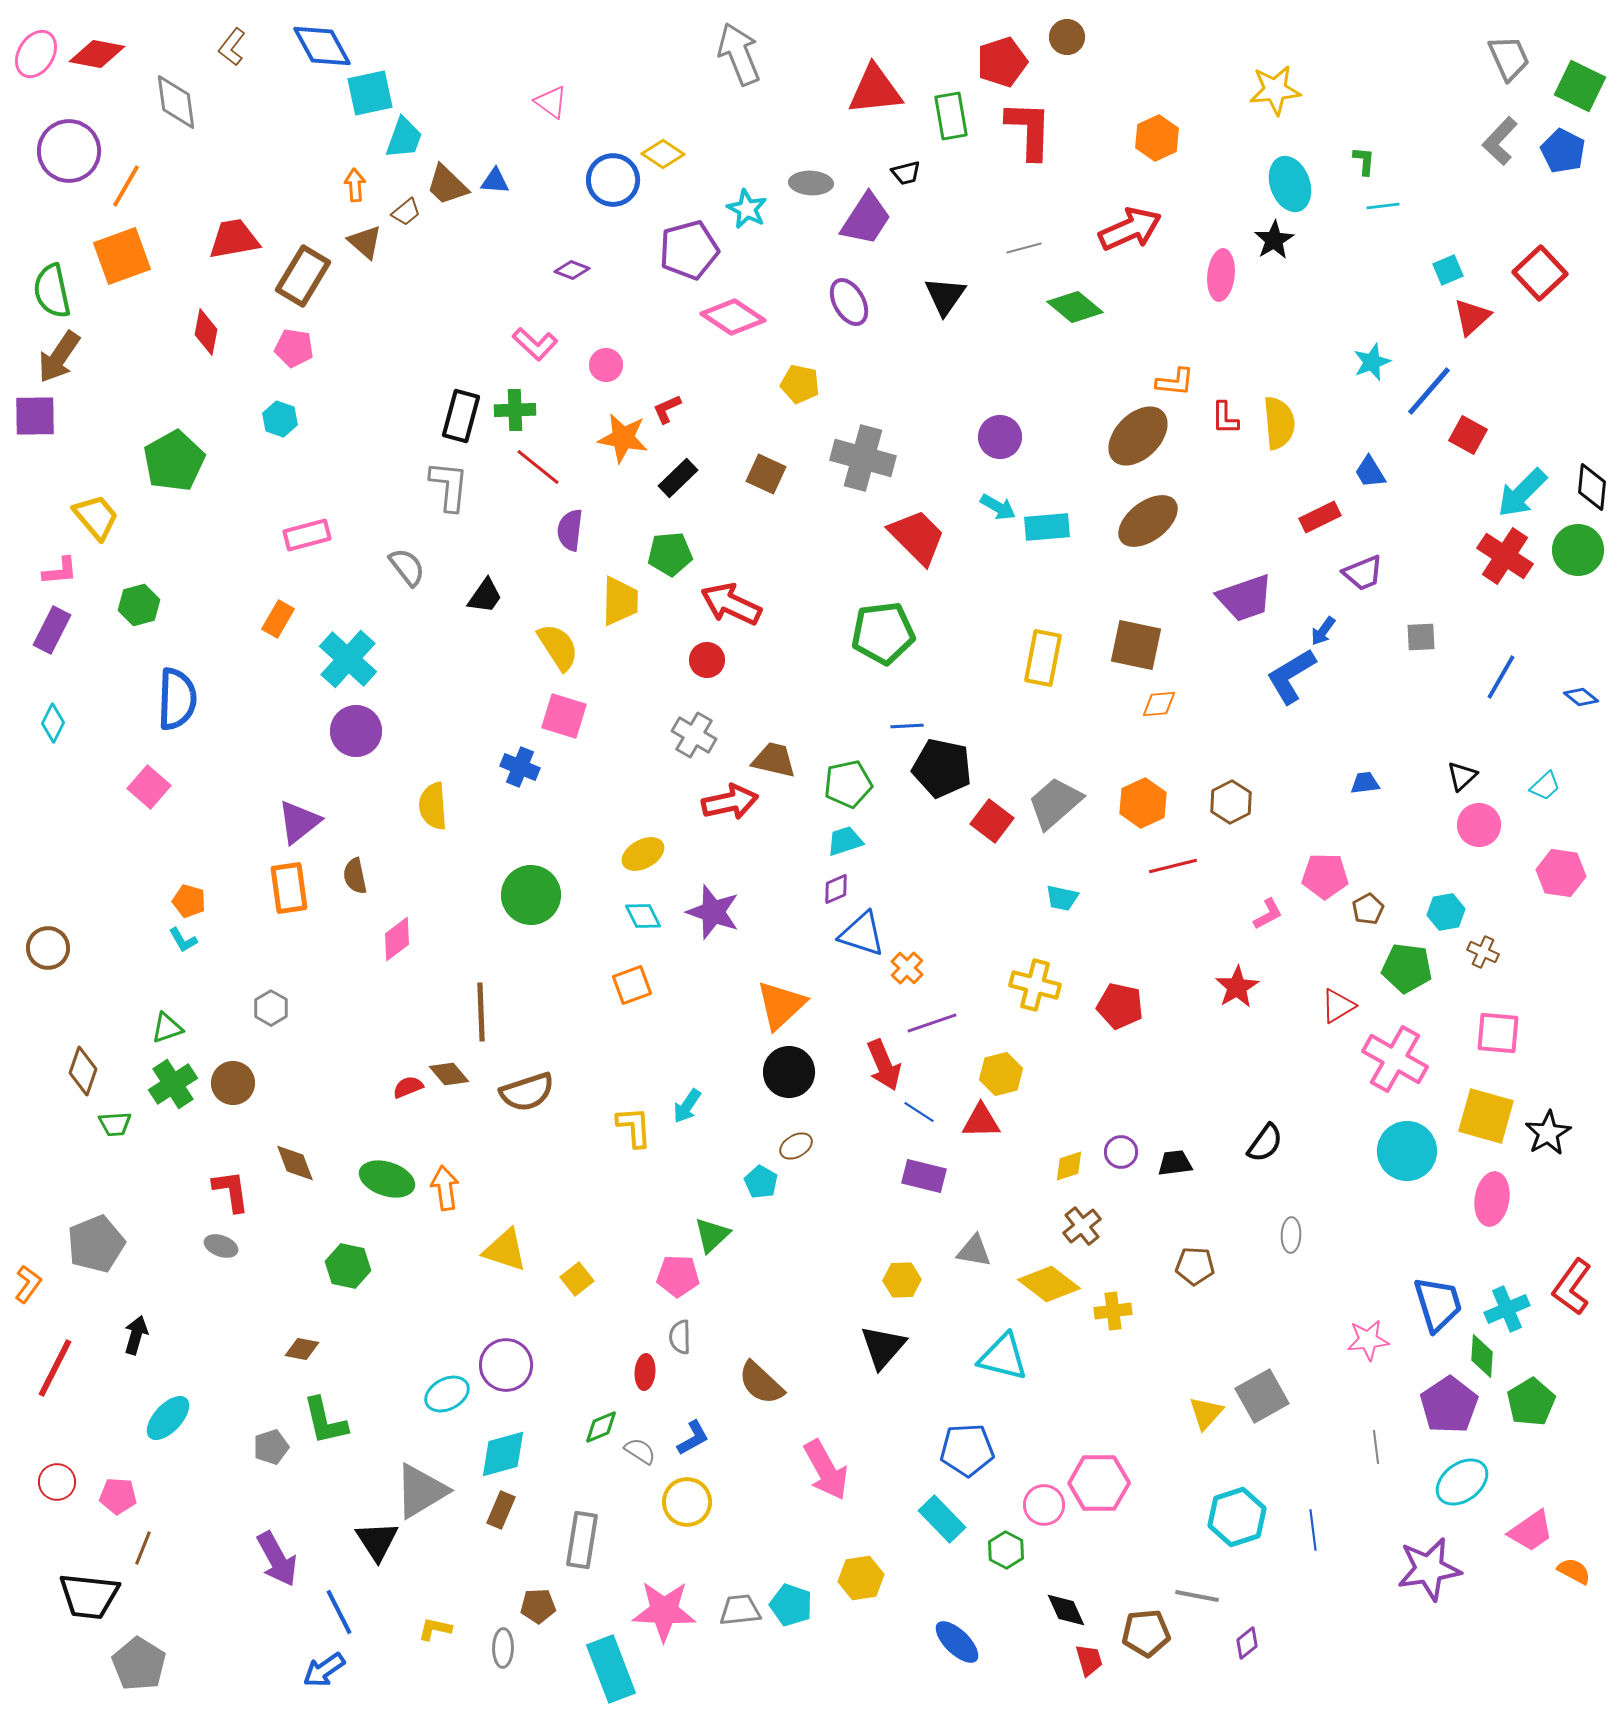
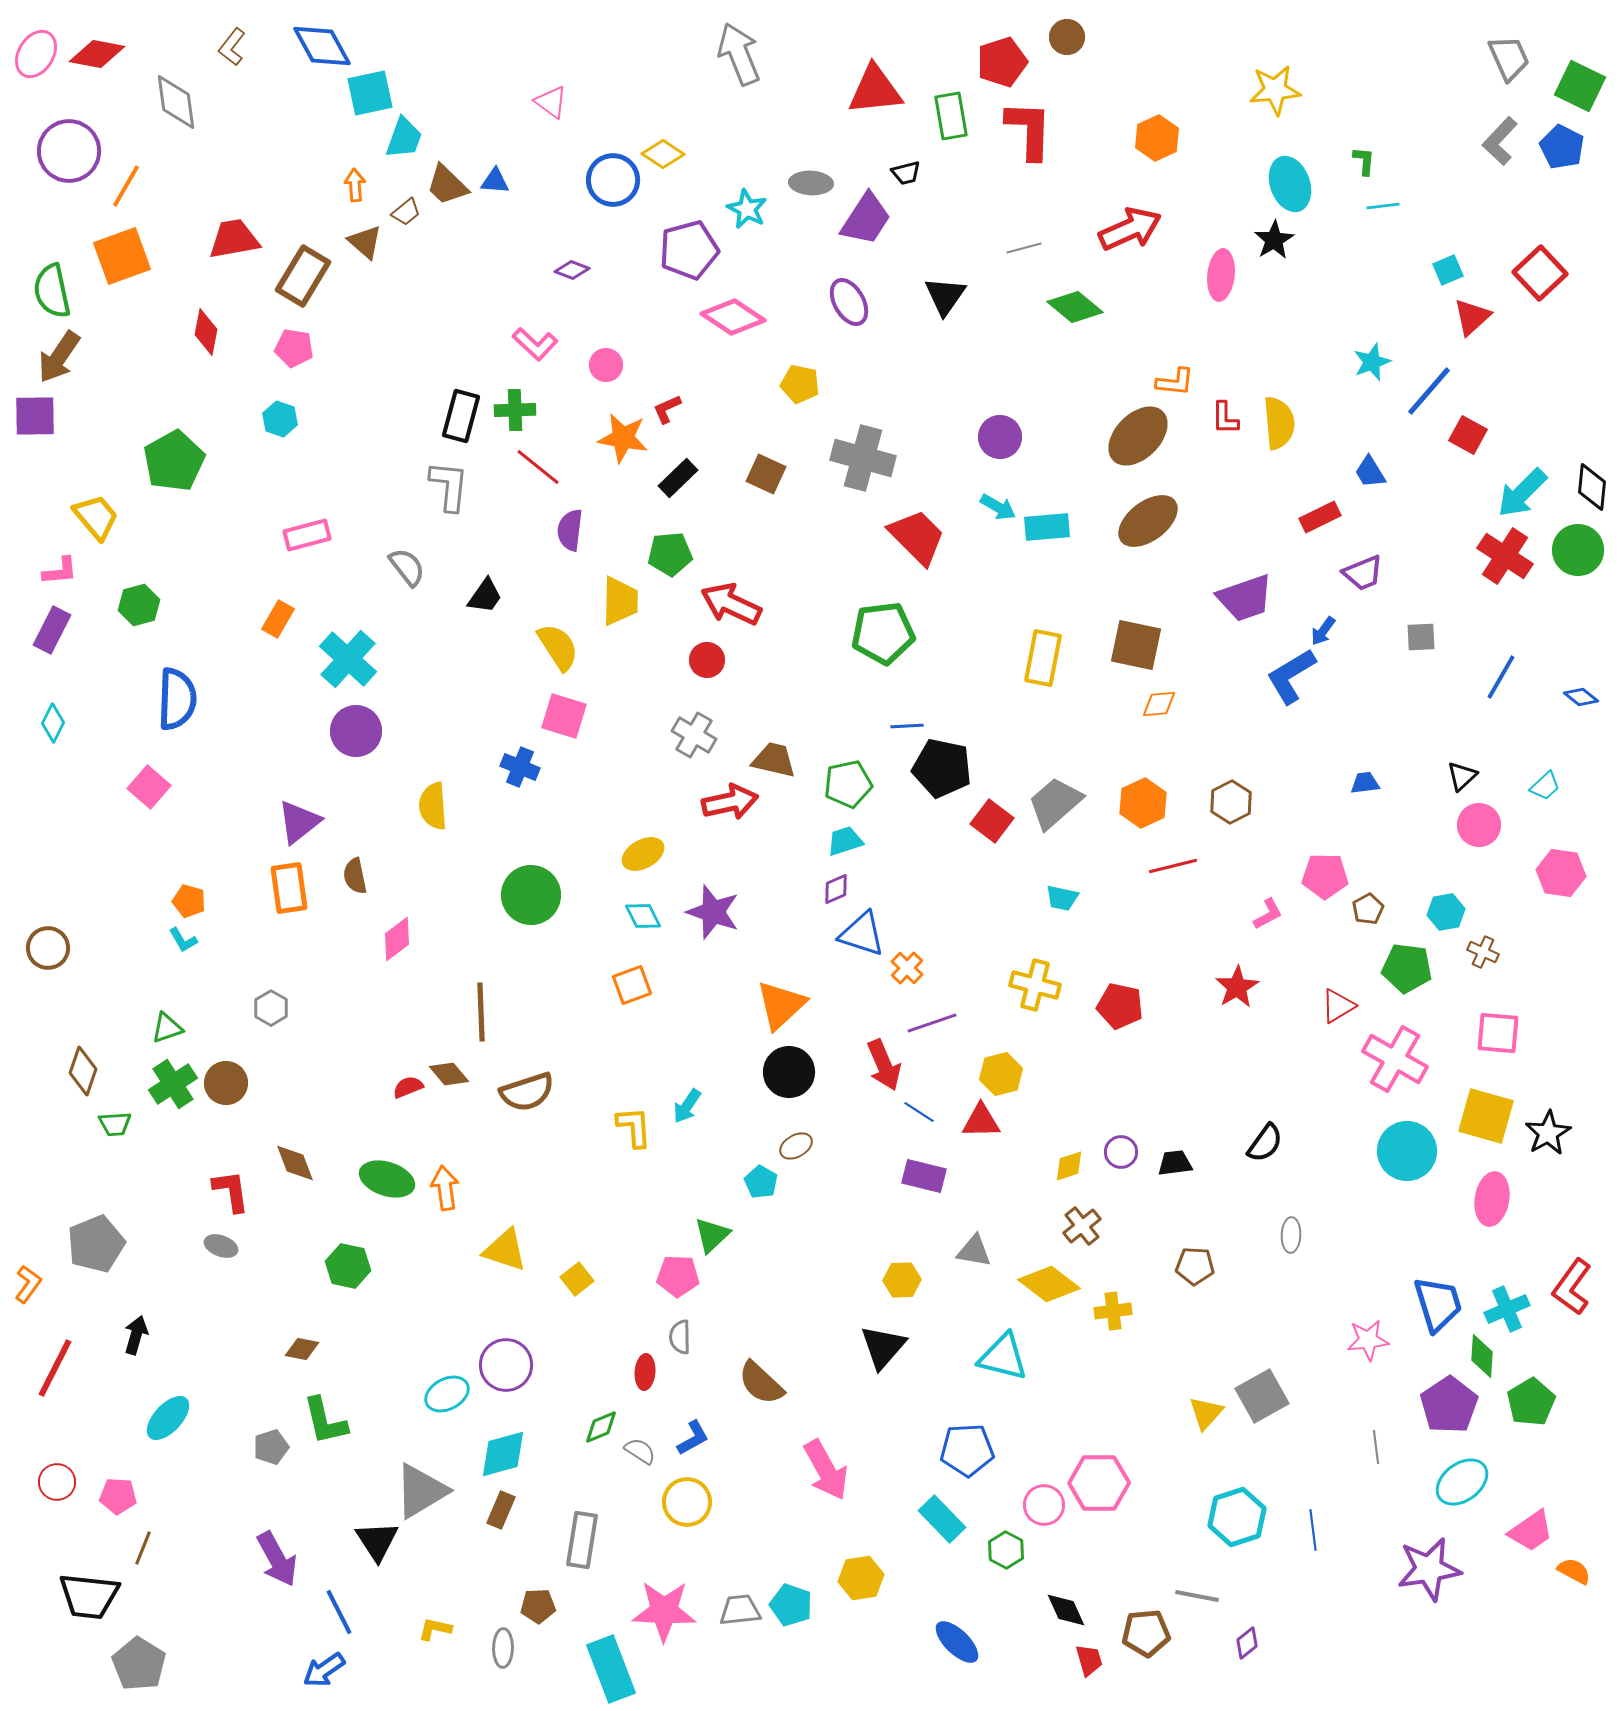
blue pentagon at (1563, 151): moved 1 px left, 4 px up
brown circle at (233, 1083): moved 7 px left
